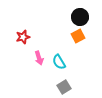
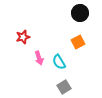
black circle: moved 4 px up
orange square: moved 6 px down
